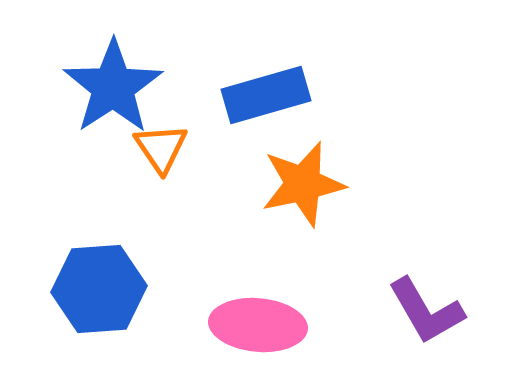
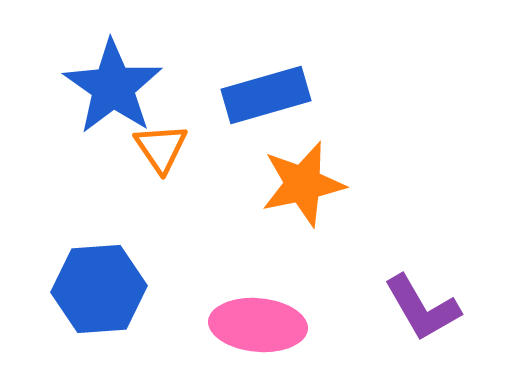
blue star: rotated 4 degrees counterclockwise
purple L-shape: moved 4 px left, 3 px up
